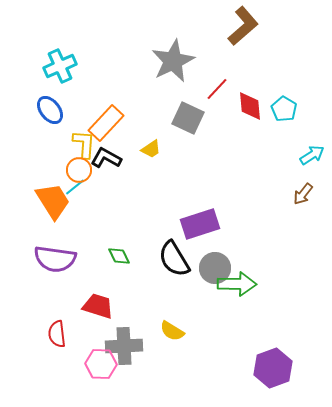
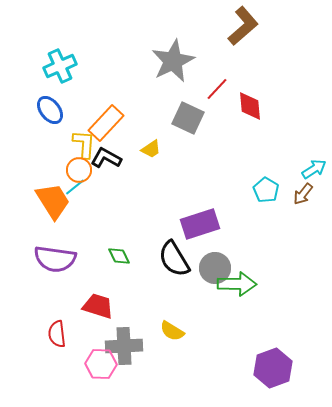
cyan pentagon: moved 18 px left, 81 px down
cyan arrow: moved 2 px right, 14 px down
